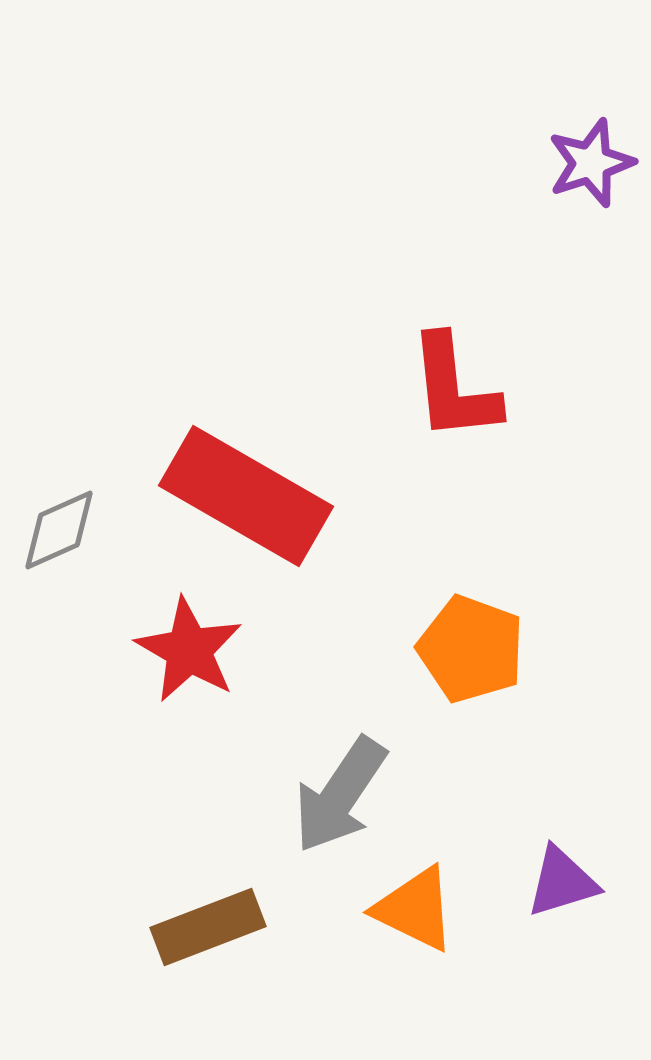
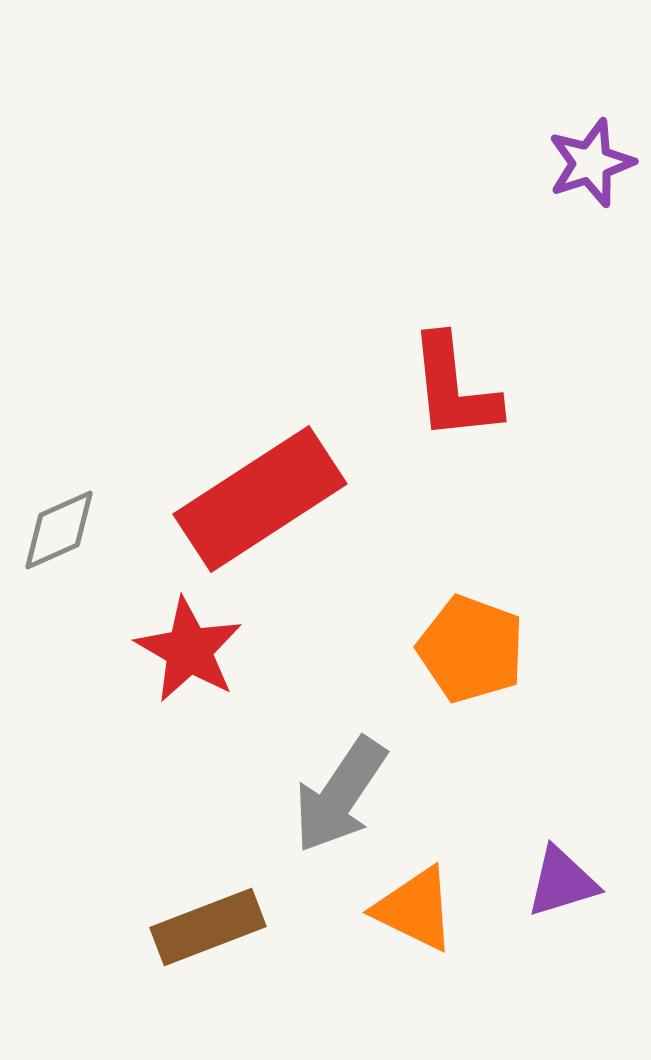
red rectangle: moved 14 px right, 3 px down; rotated 63 degrees counterclockwise
